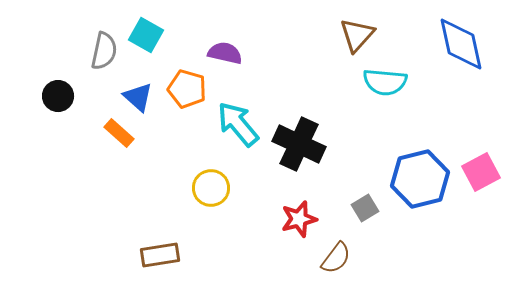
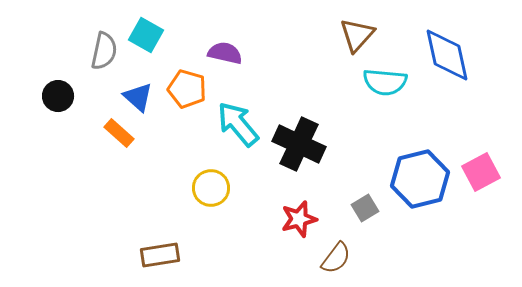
blue diamond: moved 14 px left, 11 px down
